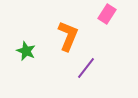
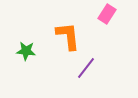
orange L-shape: rotated 28 degrees counterclockwise
green star: rotated 18 degrees counterclockwise
